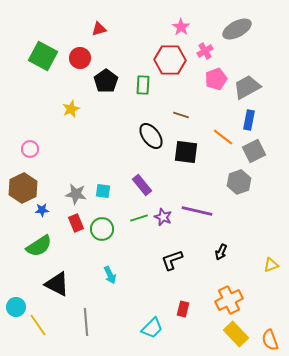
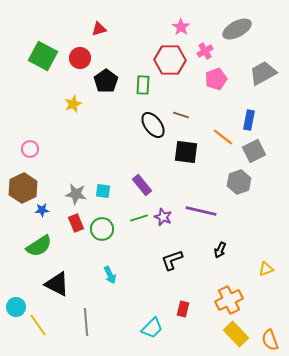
gray trapezoid at (247, 87): moved 16 px right, 14 px up
yellow star at (71, 109): moved 2 px right, 5 px up
black ellipse at (151, 136): moved 2 px right, 11 px up
purple line at (197, 211): moved 4 px right
black arrow at (221, 252): moved 1 px left, 2 px up
yellow triangle at (271, 265): moved 5 px left, 4 px down
